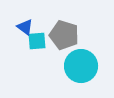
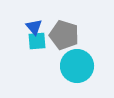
blue triangle: moved 9 px right; rotated 12 degrees clockwise
cyan circle: moved 4 px left
